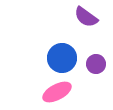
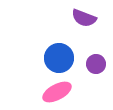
purple semicircle: moved 2 px left, 1 px down; rotated 15 degrees counterclockwise
blue circle: moved 3 px left
